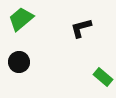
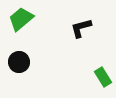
green rectangle: rotated 18 degrees clockwise
